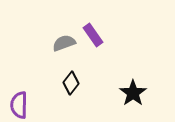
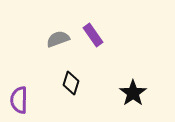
gray semicircle: moved 6 px left, 4 px up
black diamond: rotated 20 degrees counterclockwise
purple semicircle: moved 5 px up
